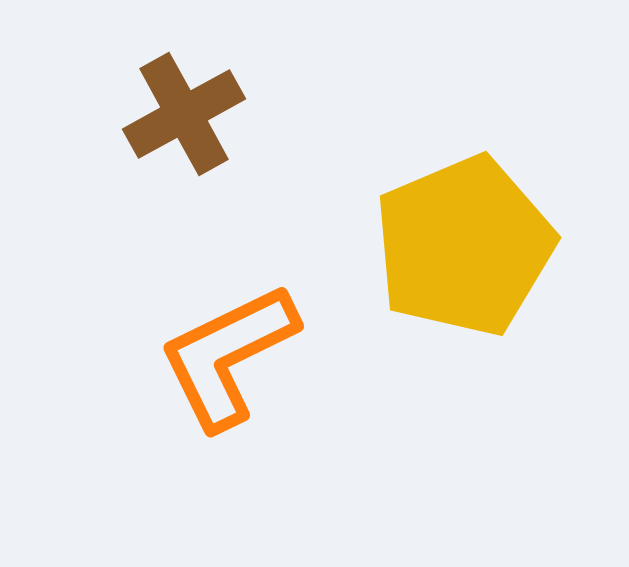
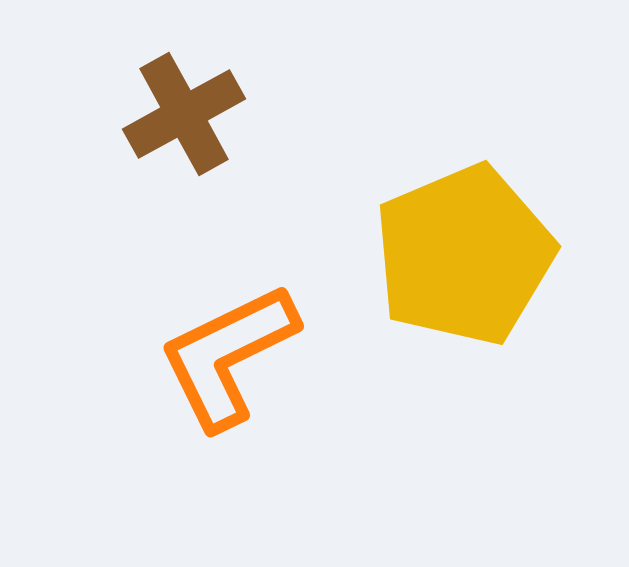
yellow pentagon: moved 9 px down
